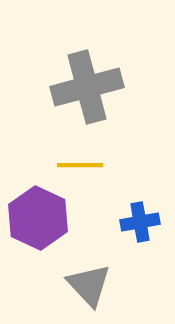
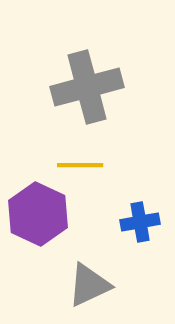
purple hexagon: moved 4 px up
gray triangle: rotated 48 degrees clockwise
